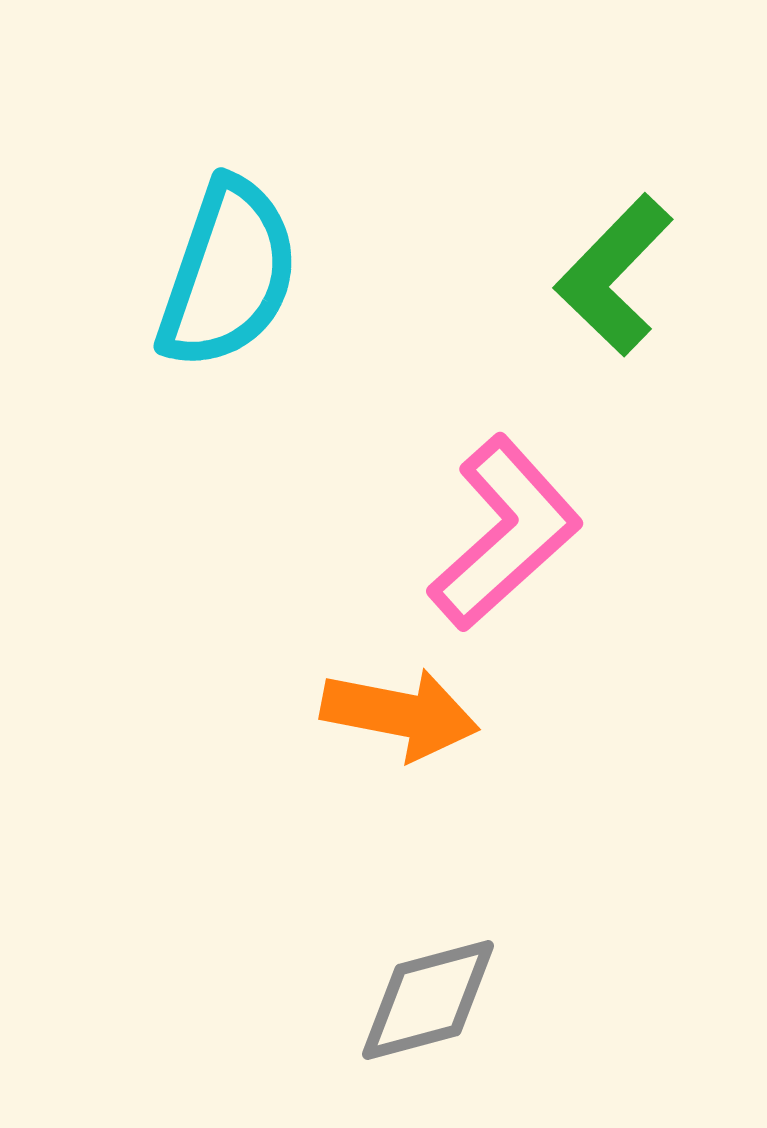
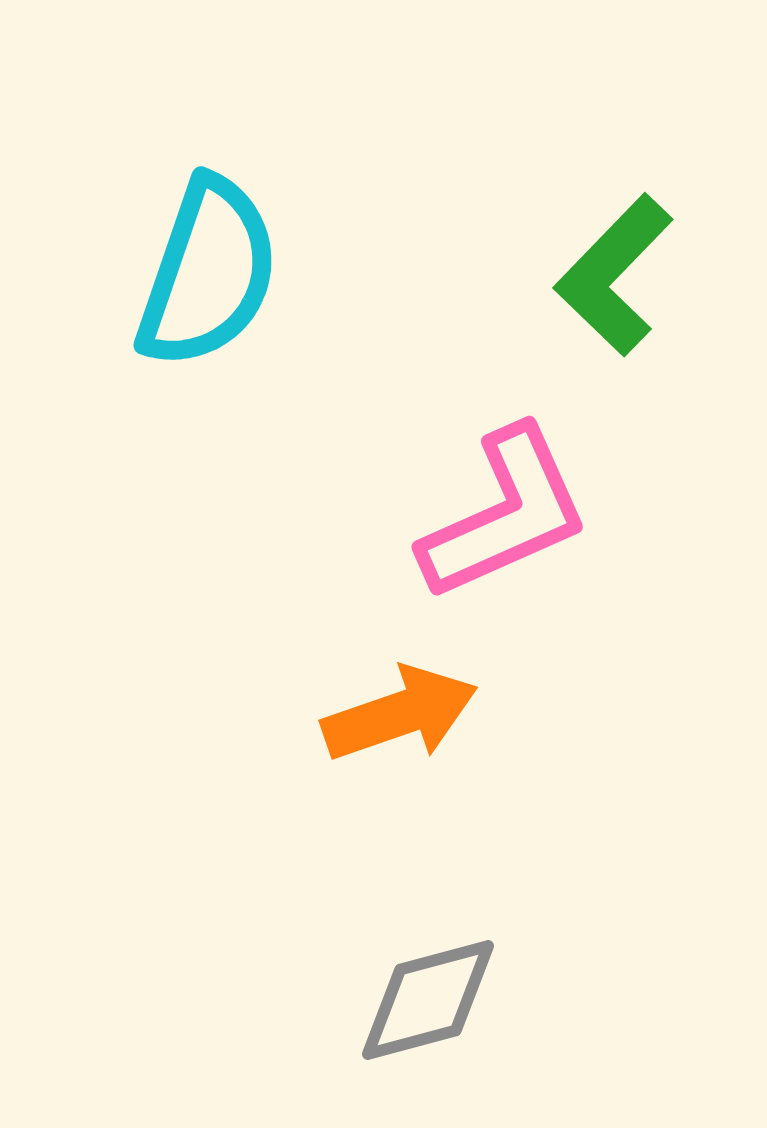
cyan semicircle: moved 20 px left, 1 px up
pink L-shape: moved 19 px up; rotated 18 degrees clockwise
orange arrow: rotated 30 degrees counterclockwise
